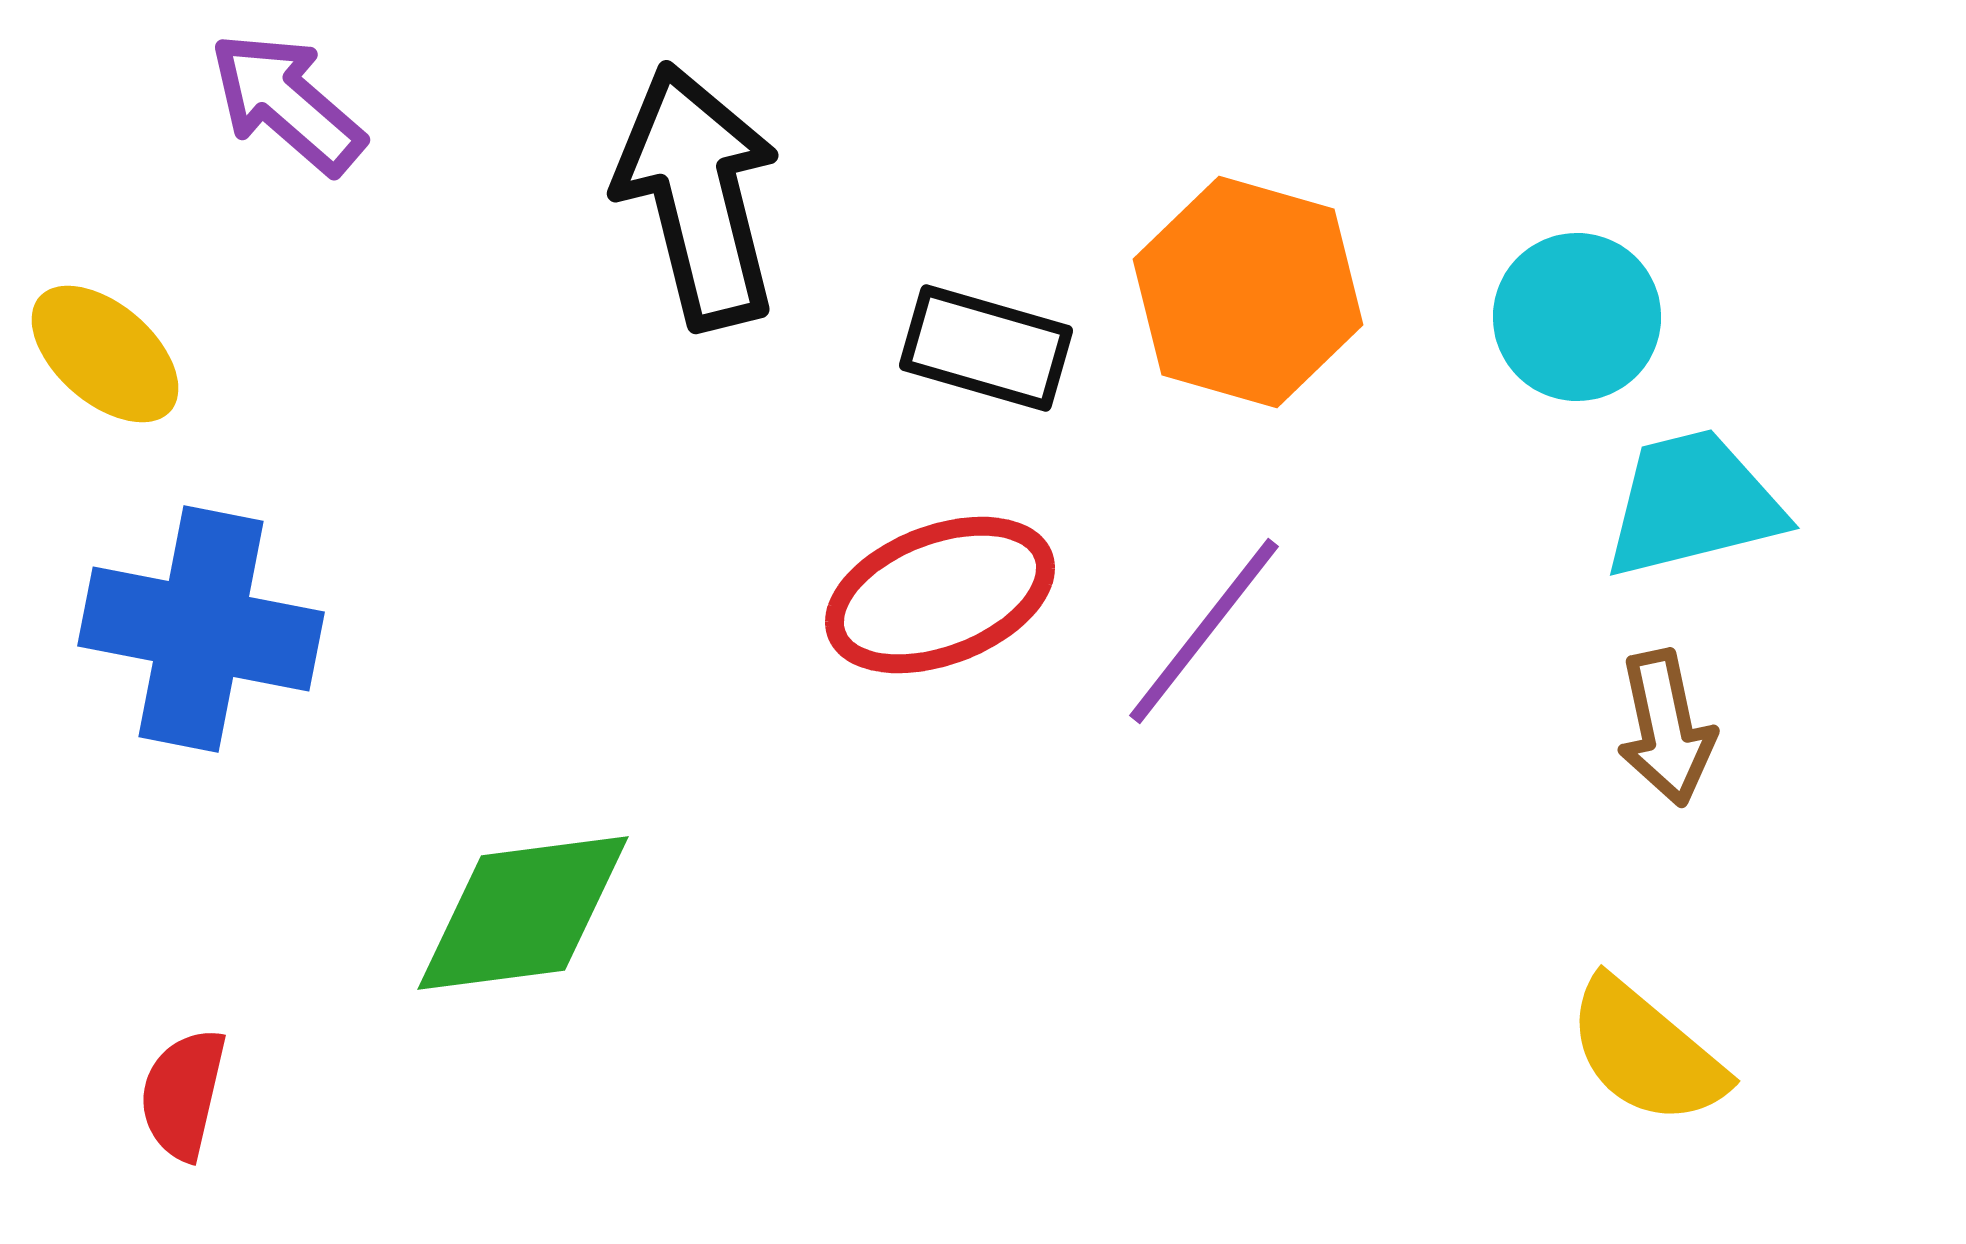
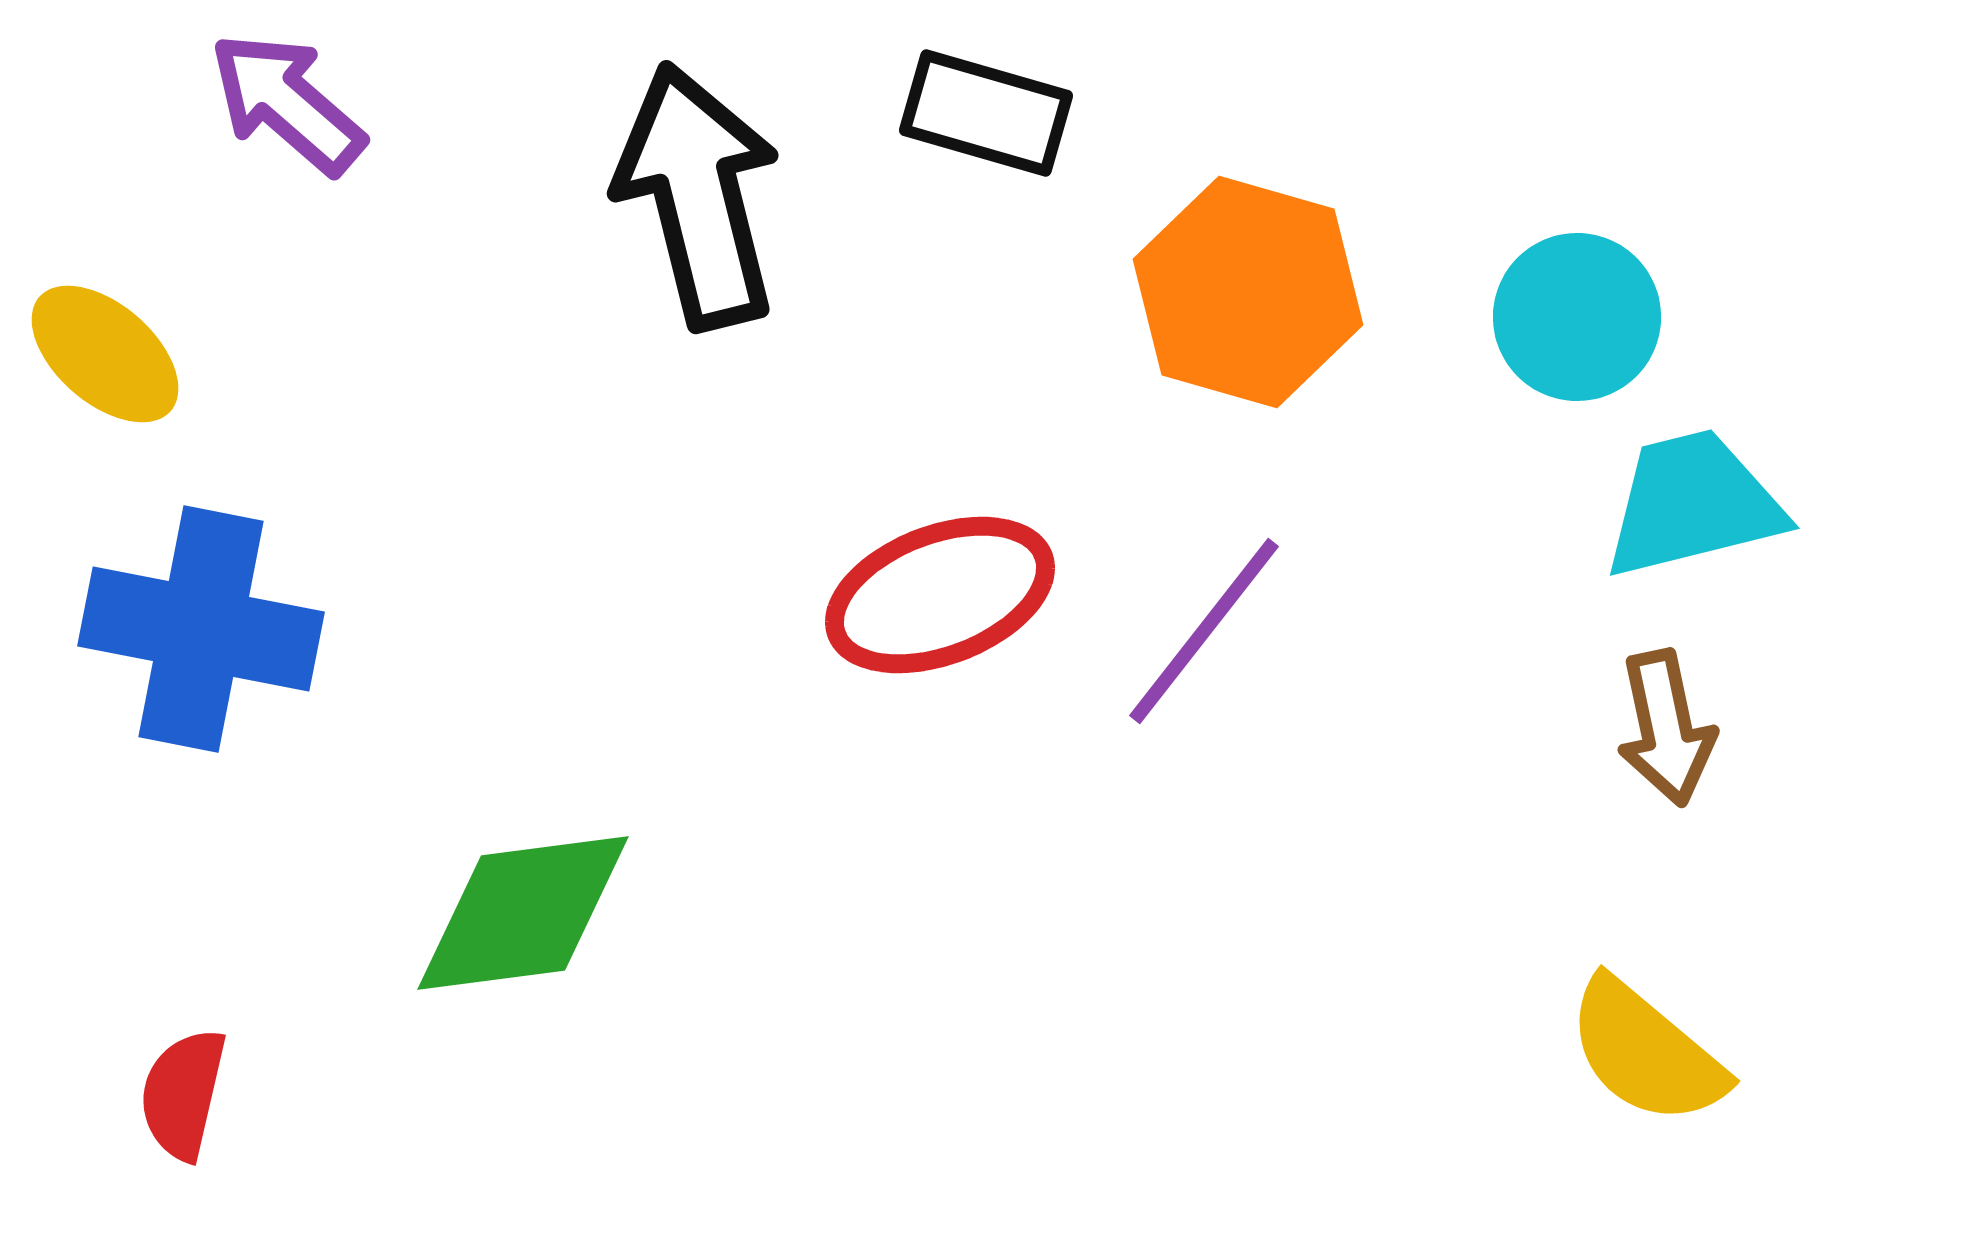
black rectangle: moved 235 px up
